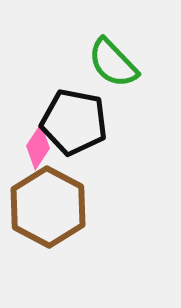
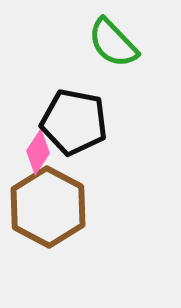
green semicircle: moved 20 px up
pink diamond: moved 5 px down
